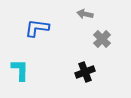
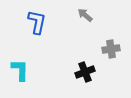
gray arrow: moved 1 px down; rotated 28 degrees clockwise
blue L-shape: moved 6 px up; rotated 95 degrees clockwise
gray cross: moved 9 px right, 10 px down; rotated 36 degrees clockwise
